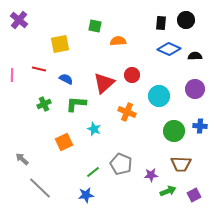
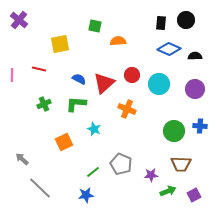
blue semicircle: moved 13 px right
cyan circle: moved 12 px up
orange cross: moved 3 px up
